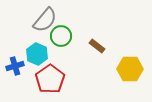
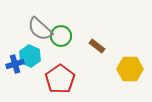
gray semicircle: moved 5 px left, 9 px down; rotated 92 degrees clockwise
cyan hexagon: moved 7 px left, 2 px down
blue cross: moved 2 px up
red pentagon: moved 10 px right
